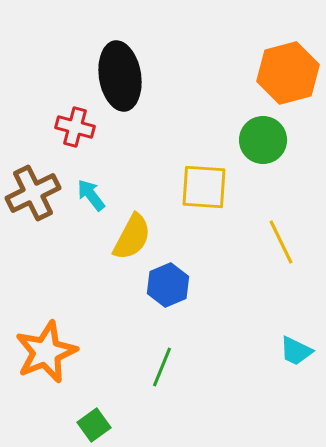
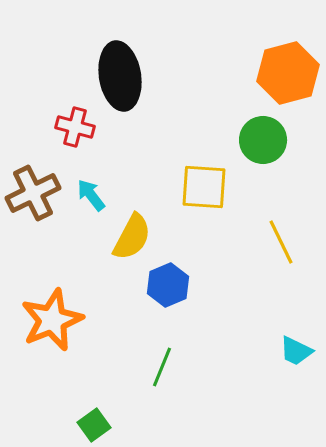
orange star: moved 6 px right, 32 px up
